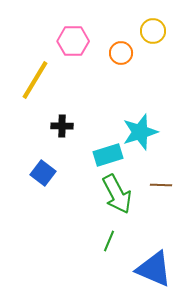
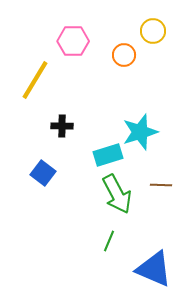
orange circle: moved 3 px right, 2 px down
